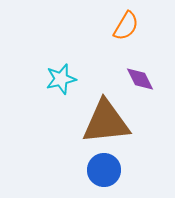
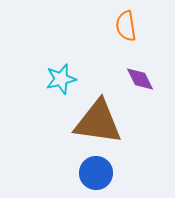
orange semicircle: rotated 140 degrees clockwise
brown triangle: moved 8 px left; rotated 14 degrees clockwise
blue circle: moved 8 px left, 3 px down
